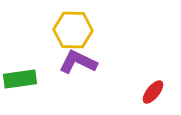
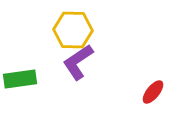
purple L-shape: rotated 60 degrees counterclockwise
